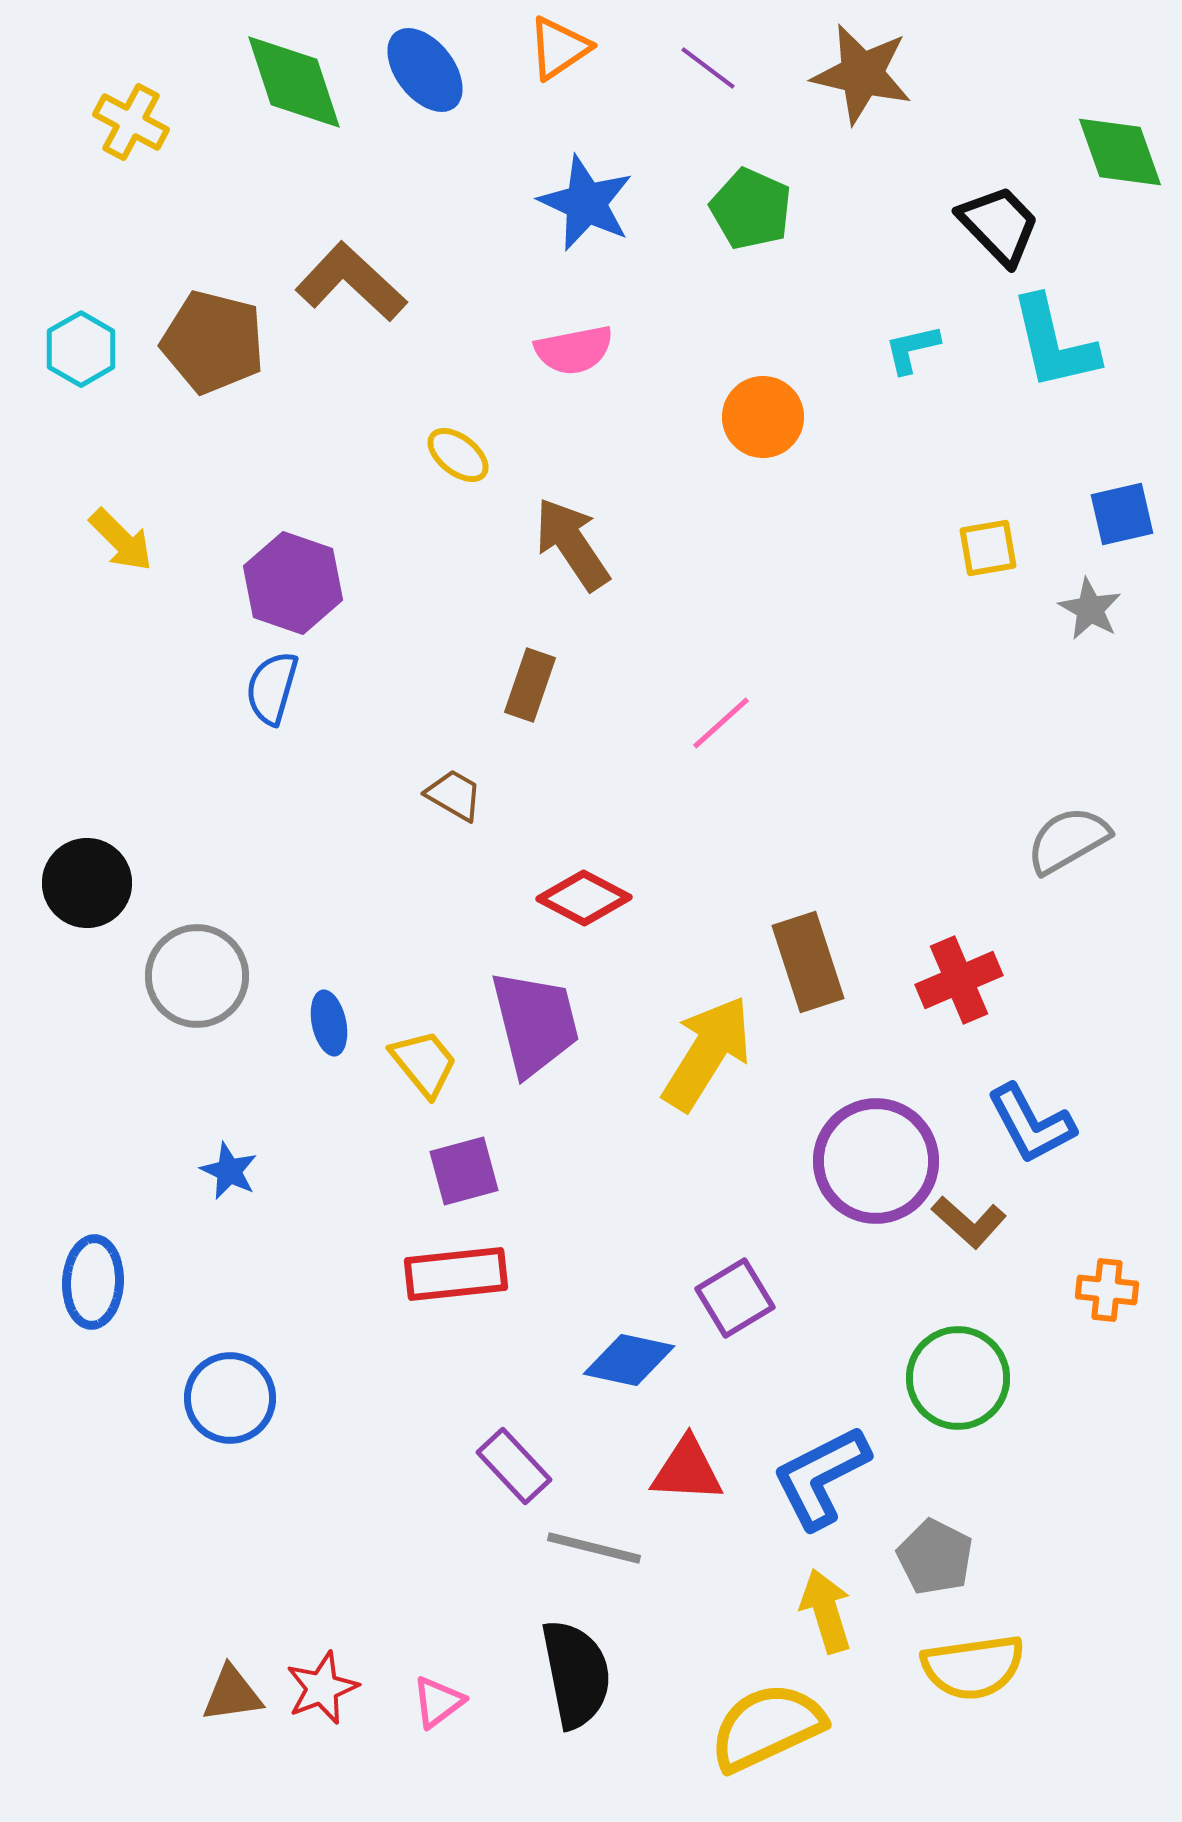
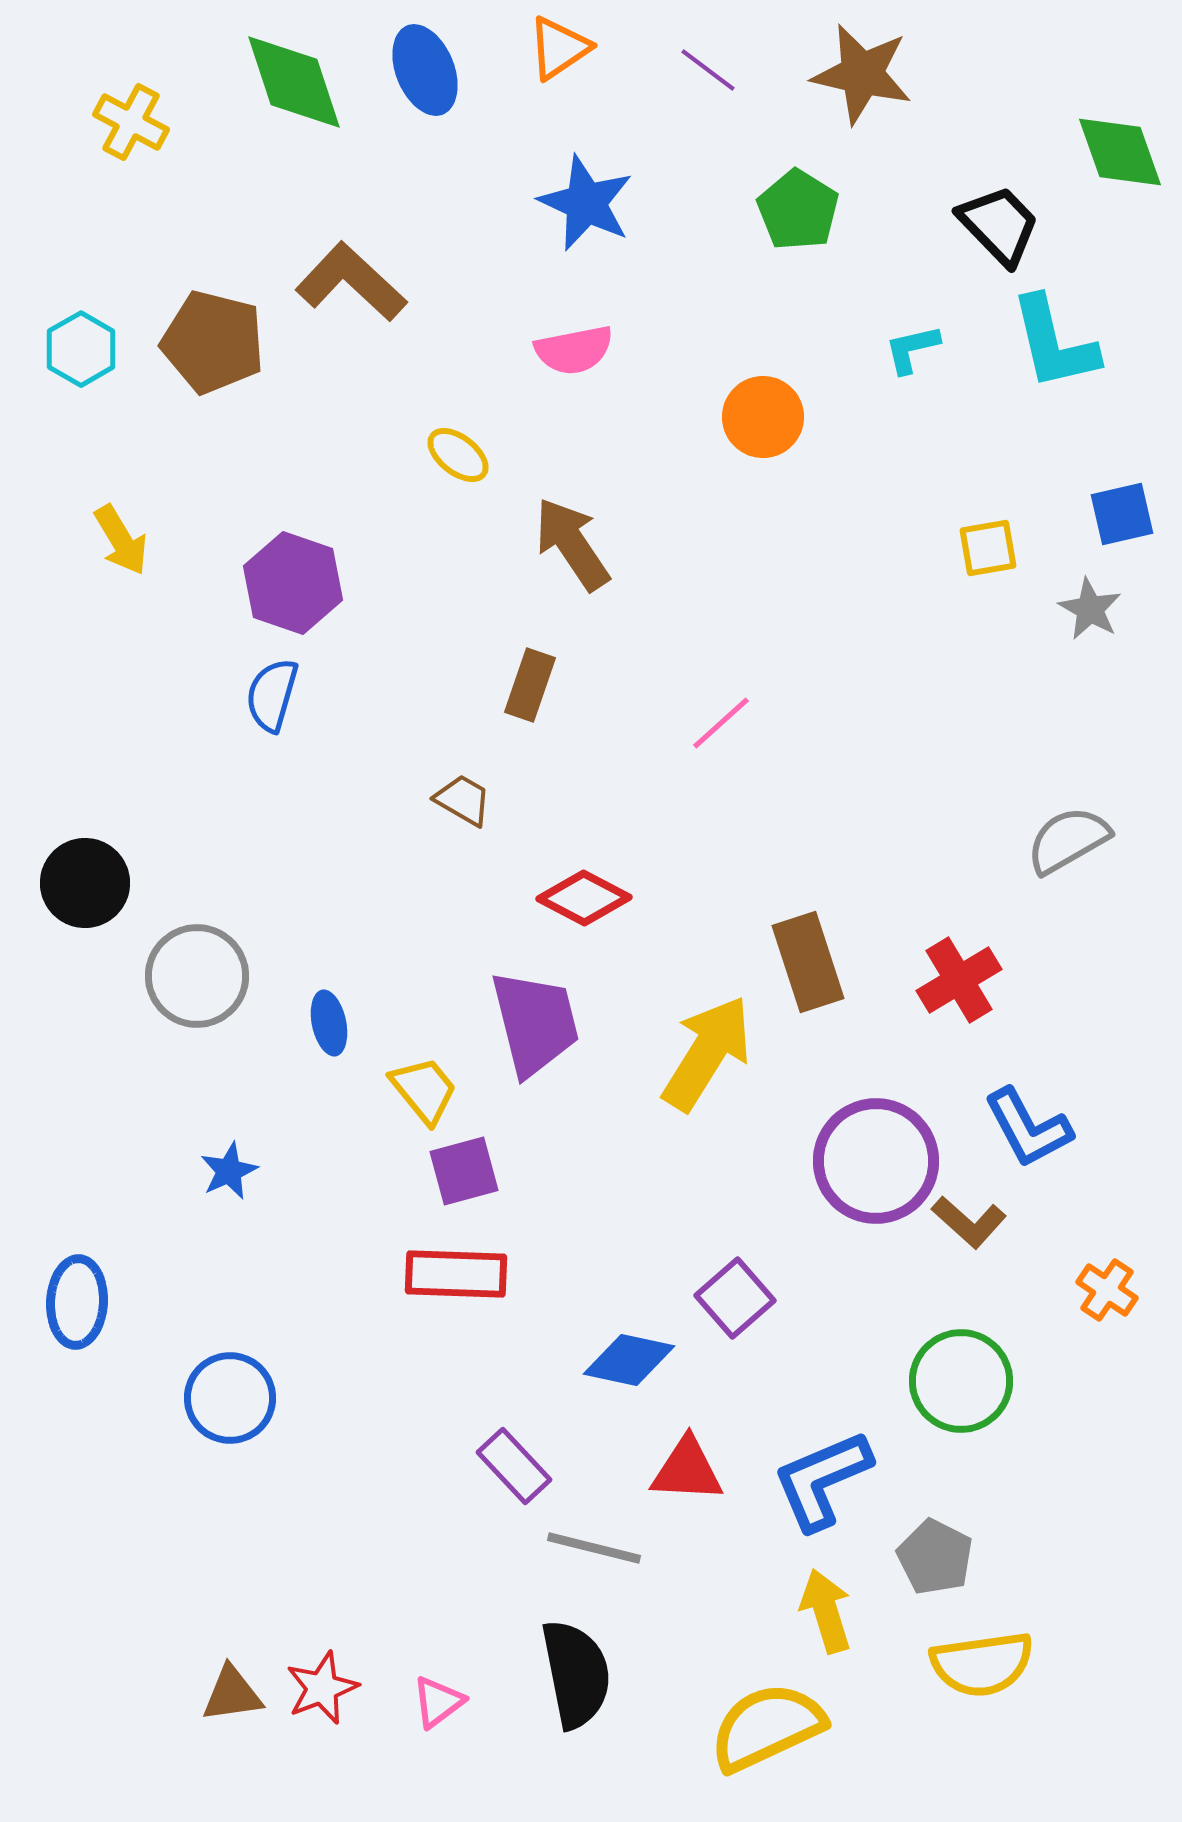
purple line at (708, 68): moved 2 px down
blue ellipse at (425, 70): rotated 16 degrees clockwise
green pentagon at (751, 209): moved 47 px right, 1 px down; rotated 8 degrees clockwise
yellow arrow at (121, 540): rotated 14 degrees clockwise
blue semicircle at (272, 688): moved 7 px down
brown trapezoid at (454, 795): moved 9 px right, 5 px down
black circle at (87, 883): moved 2 px left
red cross at (959, 980): rotated 8 degrees counterclockwise
yellow trapezoid at (424, 1063): moved 27 px down
blue L-shape at (1031, 1124): moved 3 px left, 4 px down
blue star at (229, 1171): rotated 22 degrees clockwise
red rectangle at (456, 1274): rotated 8 degrees clockwise
blue ellipse at (93, 1282): moved 16 px left, 20 px down
orange cross at (1107, 1290): rotated 28 degrees clockwise
purple square at (735, 1298): rotated 10 degrees counterclockwise
green circle at (958, 1378): moved 3 px right, 3 px down
blue L-shape at (821, 1477): moved 1 px right, 3 px down; rotated 4 degrees clockwise
yellow semicircle at (973, 1667): moved 9 px right, 3 px up
